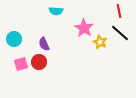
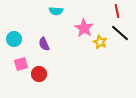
red line: moved 2 px left
red circle: moved 12 px down
